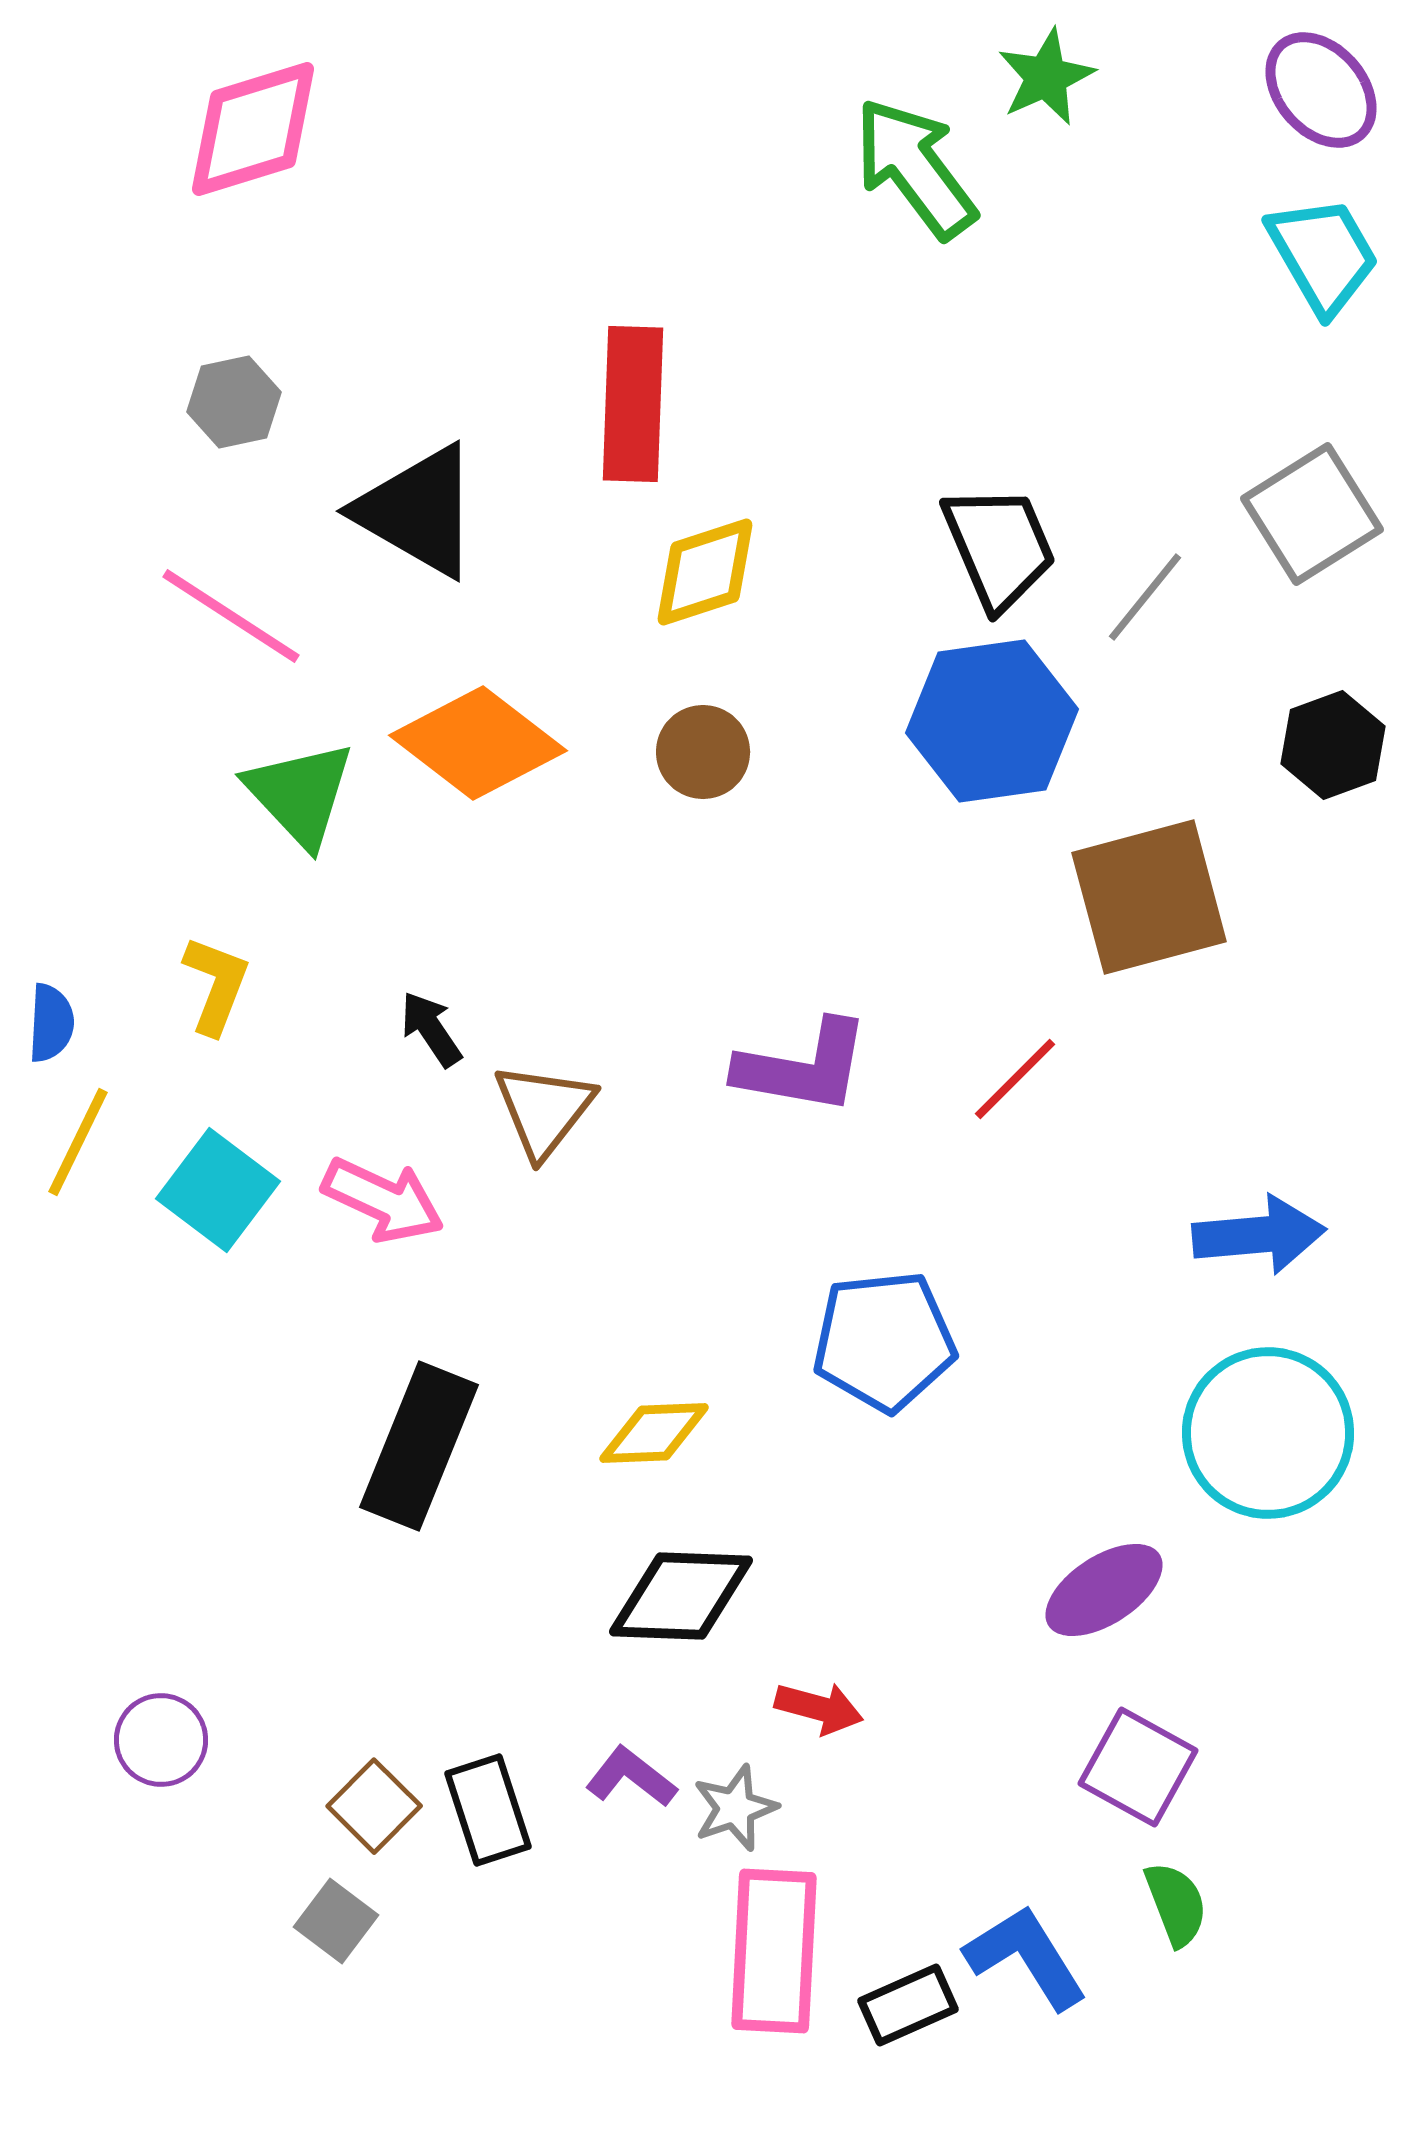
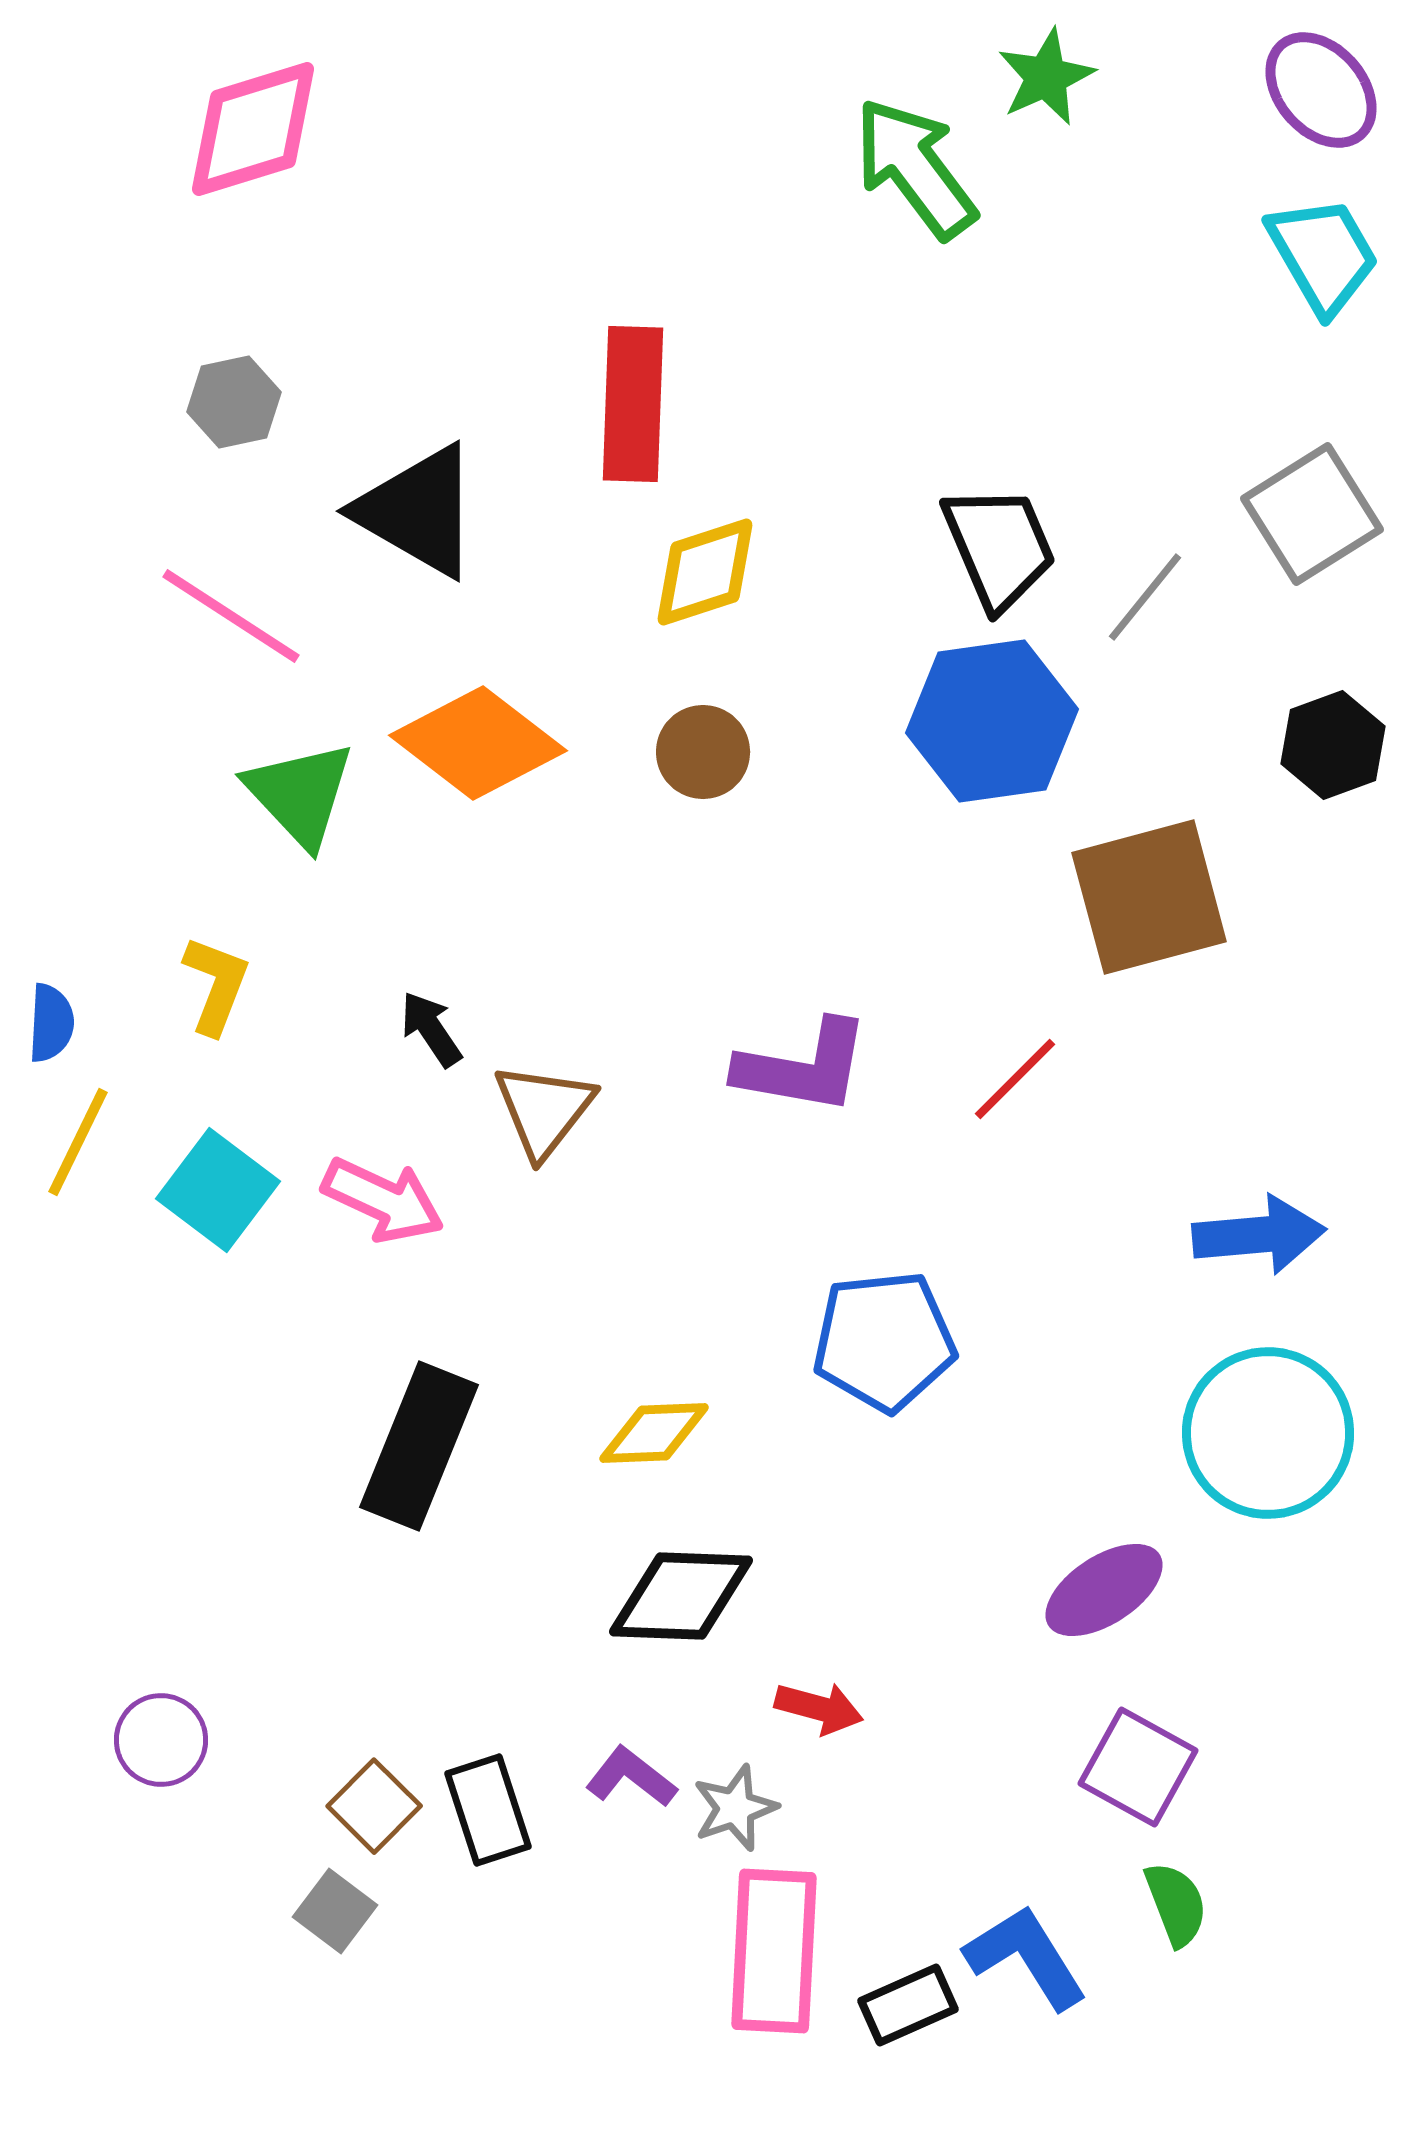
gray square at (336, 1921): moved 1 px left, 10 px up
